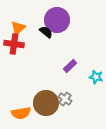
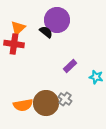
orange semicircle: moved 2 px right, 8 px up
